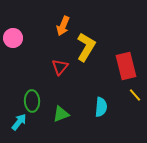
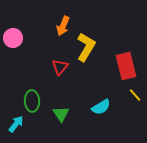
cyan semicircle: rotated 54 degrees clockwise
green triangle: rotated 42 degrees counterclockwise
cyan arrow: moved 3 px left, 2 px down
